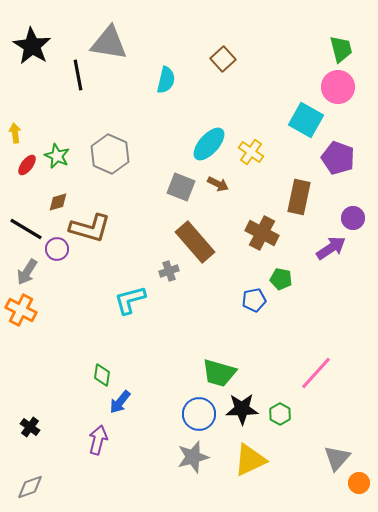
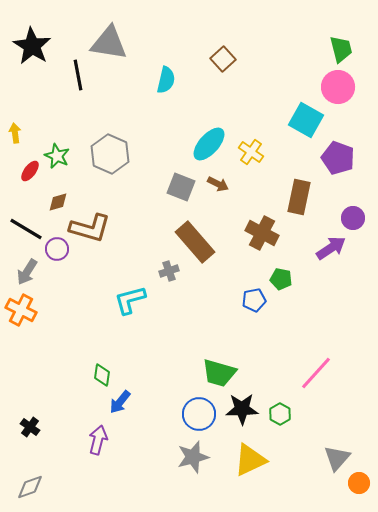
red ellipse at (27, 165): moved 3 px right, 6 px down
